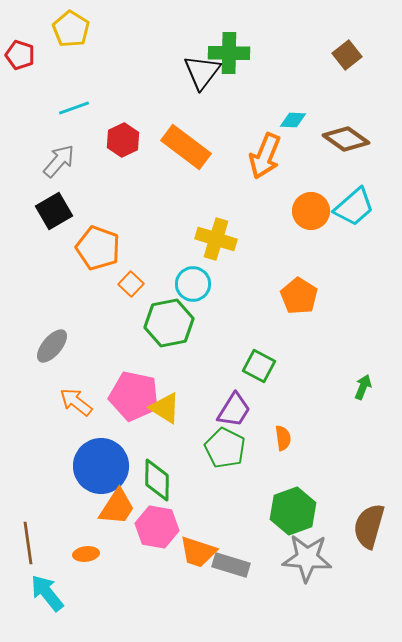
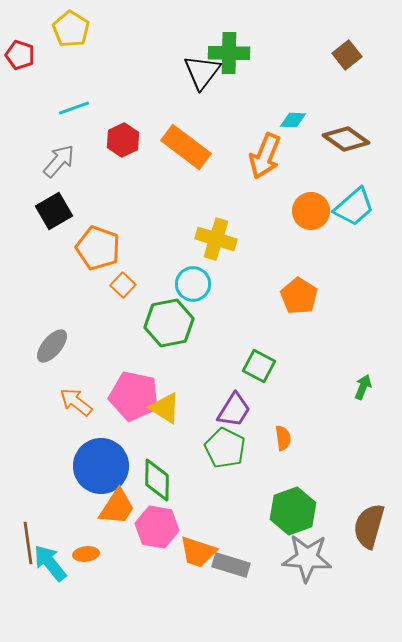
orange square at (131, 284): moved 8 px left, 1 px down
cyan arrow at (47, 593): moved 3 px right, 30 px up
